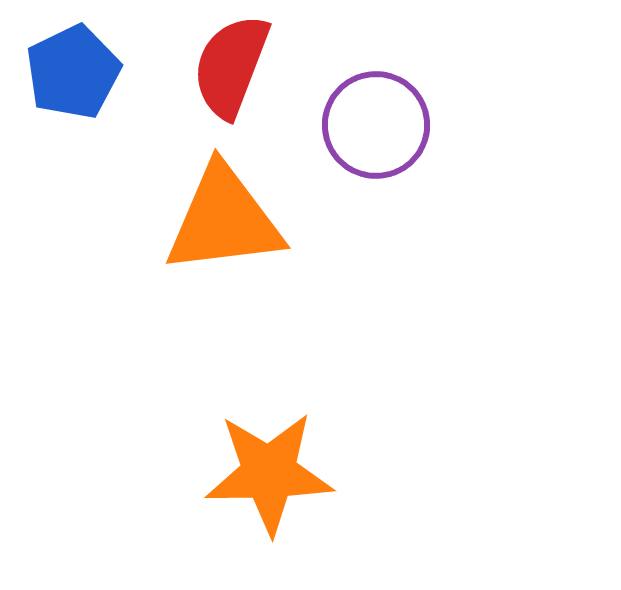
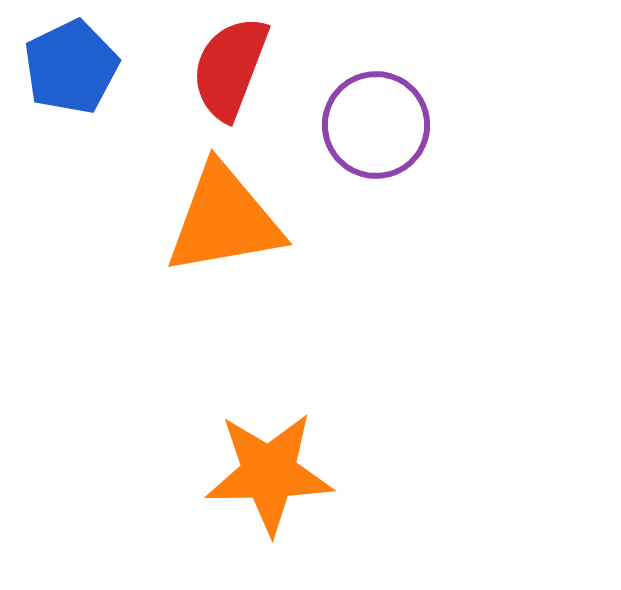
red semicircle: moved 1 px left, 2 px down
blue pentagon: moved 2 px left, 5 px up
orange triangle: rotated 3 degrees counterclockwise
